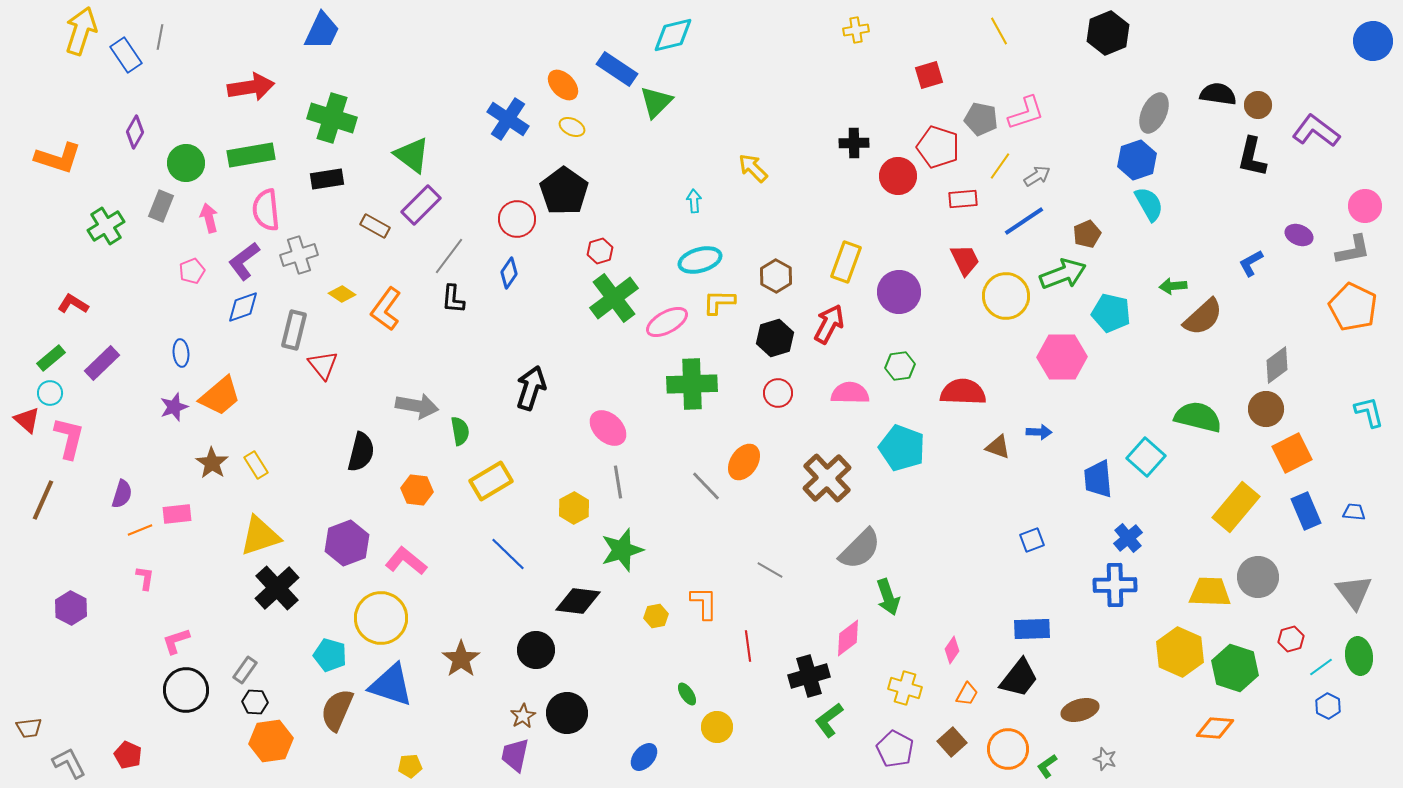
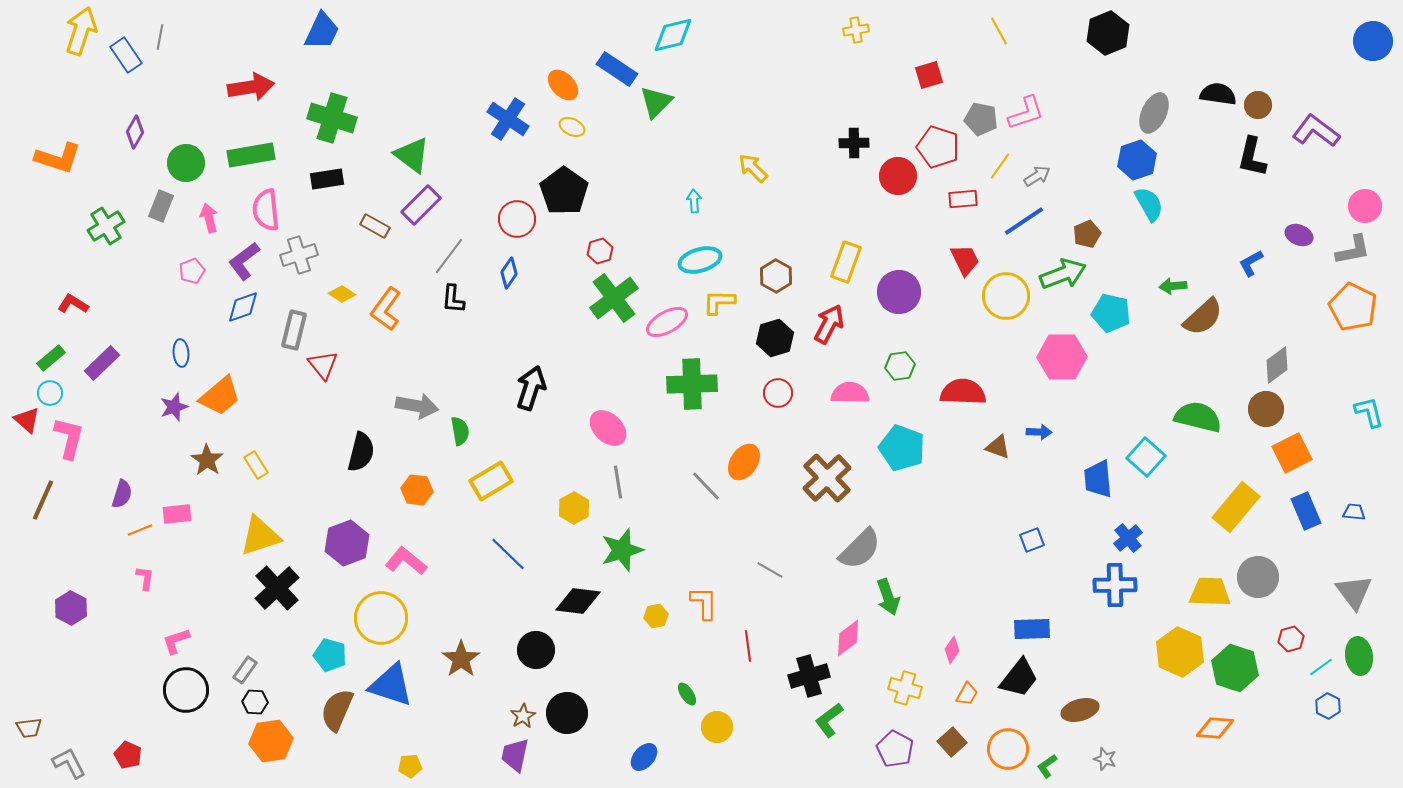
brown star at (212, 463): moved 5 px left, 3 px up
